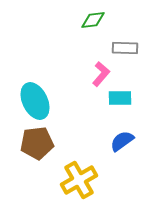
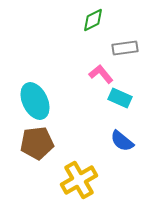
green diamond: rotated 20 degrees counterclockwise
gray rectangle: rotated 10 degrees counterclockwise
pink L-shape: rotated 80 degrees counterclockwise
cyan rectangle: rotated 25 degrees clockwise
blue semicircle: rotated 105 degrees counterclockwise
